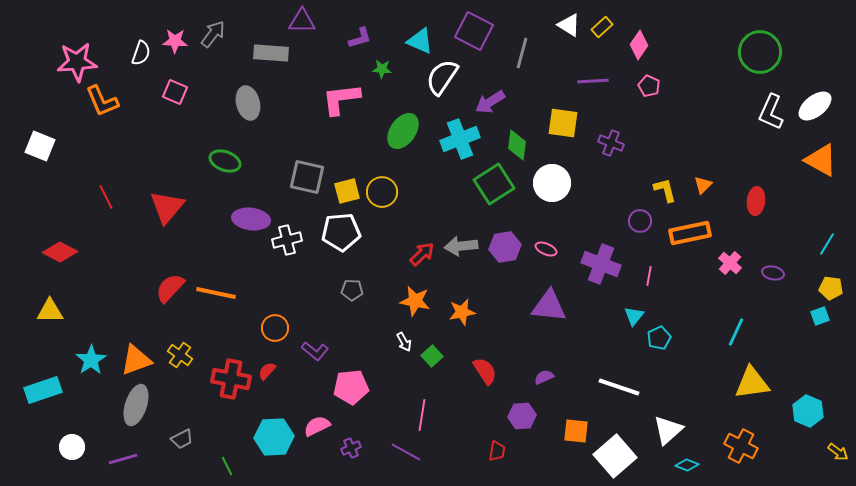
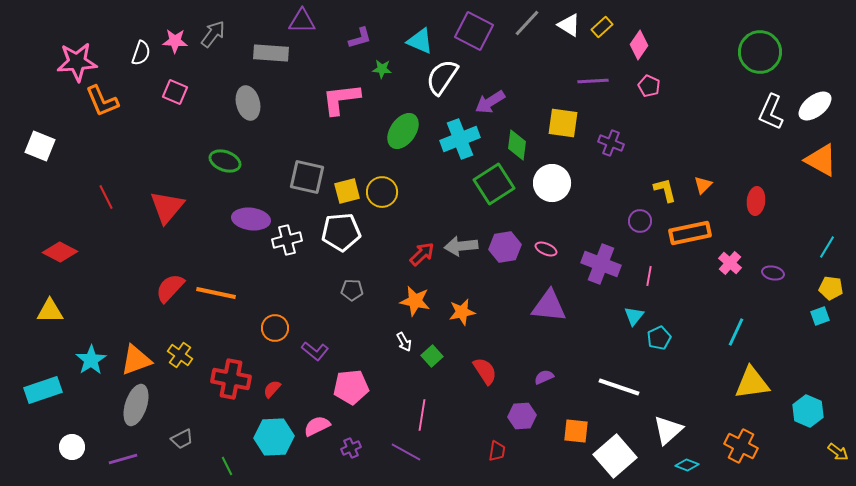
gray line at (522, 53): moved 5 px right, 30 px up; rotated 28 degrees clockwise
cyan line at (827, 244): moved 3 px down
red semicircle at (267, 371): moved 5 px right, 18 px down
